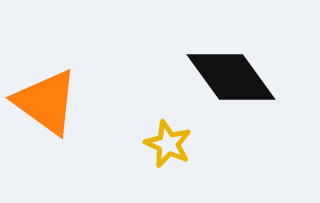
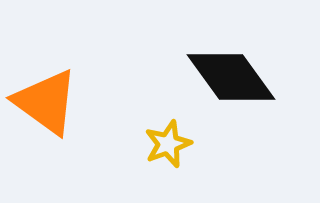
yellow star: rotated 27 degrees clockwise
